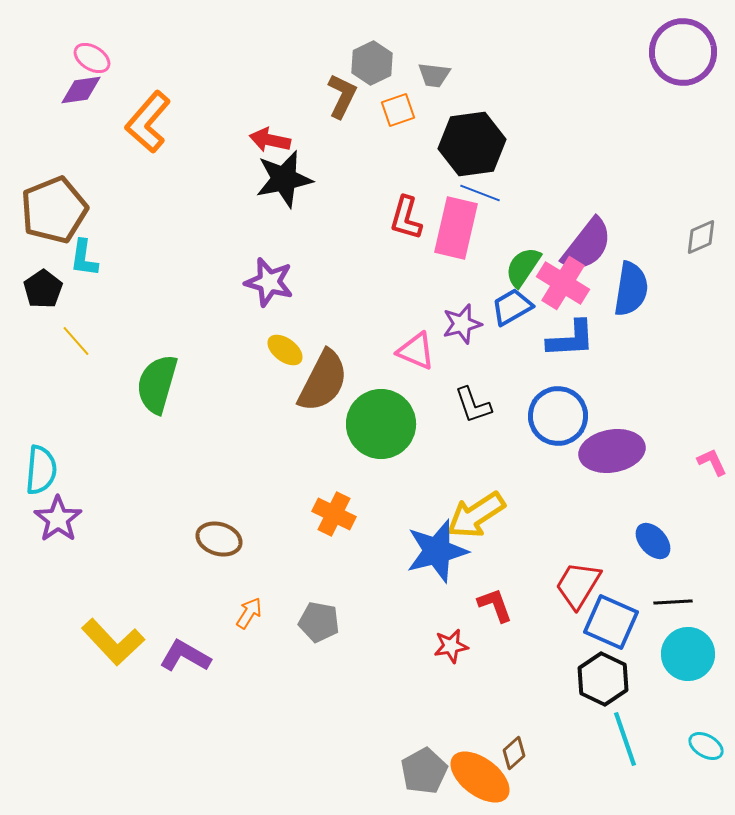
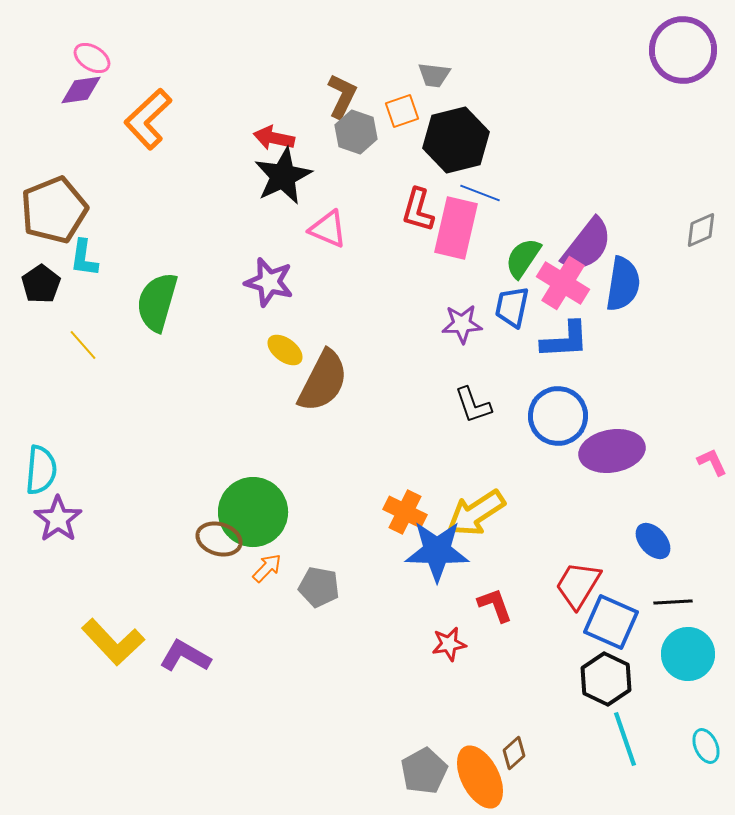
purple circle at (683, 52): moved 2 px up
gray hexagon at (372, 63): moved 16 px left, 69 px down; rotated 15 degrees counterclockwise
orange square at (398, 110): moved 4 px right, 1 px down
orange L-shape at (148, 122): moved 3 px up; rotated 6 degrees clockwise
red arrow at (270, 140): moved 4 px right, 2 px up
black hexagon at (472, 144): moved 16 px left, 4 px up; rotated 6 degrees counterclockwise
black star at (284, 179): moved 1 px left, 3 px up; rotated 14 degrees counterclockwise
red L-shape at (406, 218): moved 12 px right, 8 px up
gray diamond at (701, 237): moved 7 px up
green semicircle at (523, 267): moved 9 px up
black pentagon at (43, 289): moved 2 px left, 5 px up
blue semicircle at (631, 289): moved 8 px left, 5 px up
blue trapezoid at (512, 307): rotated 48 degrees counterclockwise
purple star at (462, 324): rotated 12 degrees clockwise
blue L-shape at (571, 339): moved 6 px left, 1 px down
yellow line at (76, 341): moved 7 px right, 4 px down
pink triangle at (416, 351): moved 88 px left, 122 px up
green semicircle at (157, 384): moved 82 px up
green circle at (381, 424): moved 128 px left, 88 px down
orange cross at (334, 514): moved 71 px right, 2 px up
yellow arrow at (476, 515): moved 2 px up
blue star at (437, 551): rotated 16 degrees clockwise
orange arrow at (249, 613): moved 18 px right, 45 px up; rotated 12 degrees clockwise
gray pentagon at (319, 622): moved 35 px up
red star at (451, 646): moved 2 px left, 2 px up
black hexagon at (603, 679): moved 3 px right
cyan ellipse at (706, 746): rotated 36 degrees clockwise
orange ellipse at (480, 777): rotated 26 degrees clockwise
